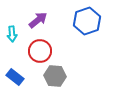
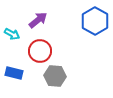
blue hexagon: moved 8 px right; rotated 12 degrees counterclockwise
cyan arrow: rotated 56 degrees counterclockwise
blue rectangle: moved 1 px left, 4 px up; rotated 24 degrees counterclockwise
